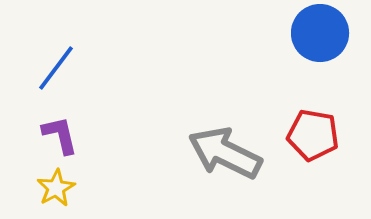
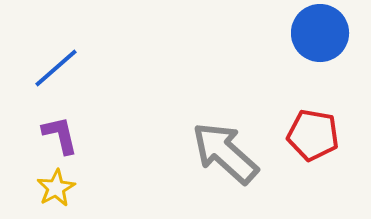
blue line: rotated 12 degrees clockwise
gray arrow: rotated 16 degrees clockwise
